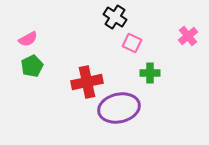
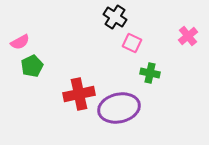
pink semicircle: moved 8 px left, 3 px down
green cross: rotated 12 degrees clockwise
red cross: moved 8 px left, 12 px down
